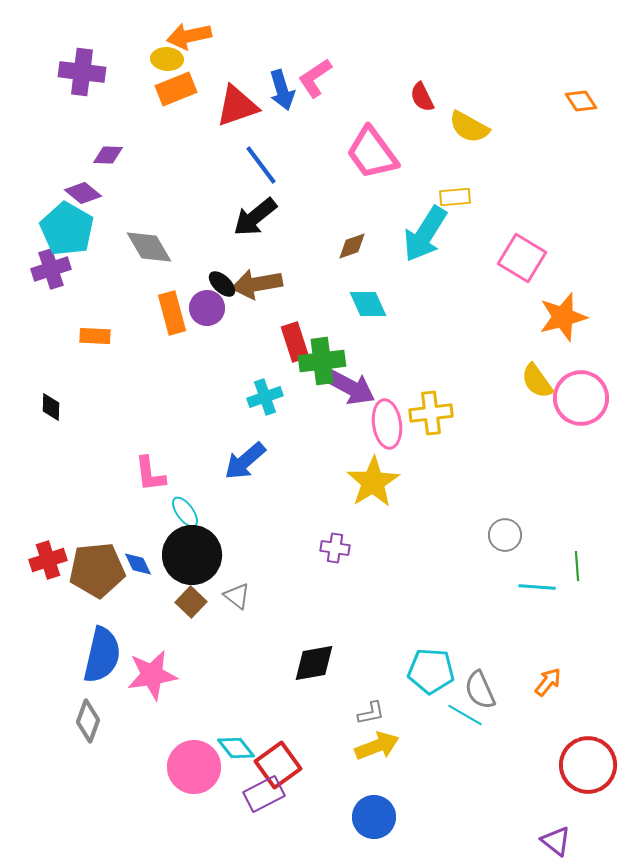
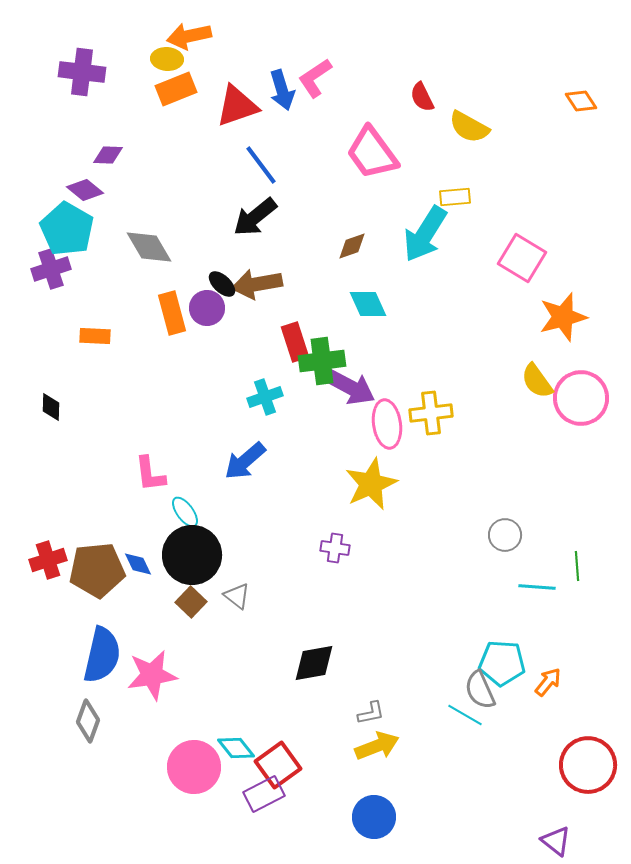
purple diamond at (83, 193): moved 2 px right, 3 px up
yellow star at (373, 482): moved 2 px left, 2 px down; rotated 8 degrees clockwise
cyan pentagon at (431, 671): moved 71 px right, 8 px up
